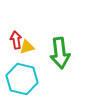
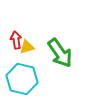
green arrow: rotated 28 degrees counterclockwise
